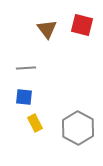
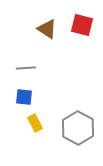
brown triangle: rotated 20 degrees counterclockwise
